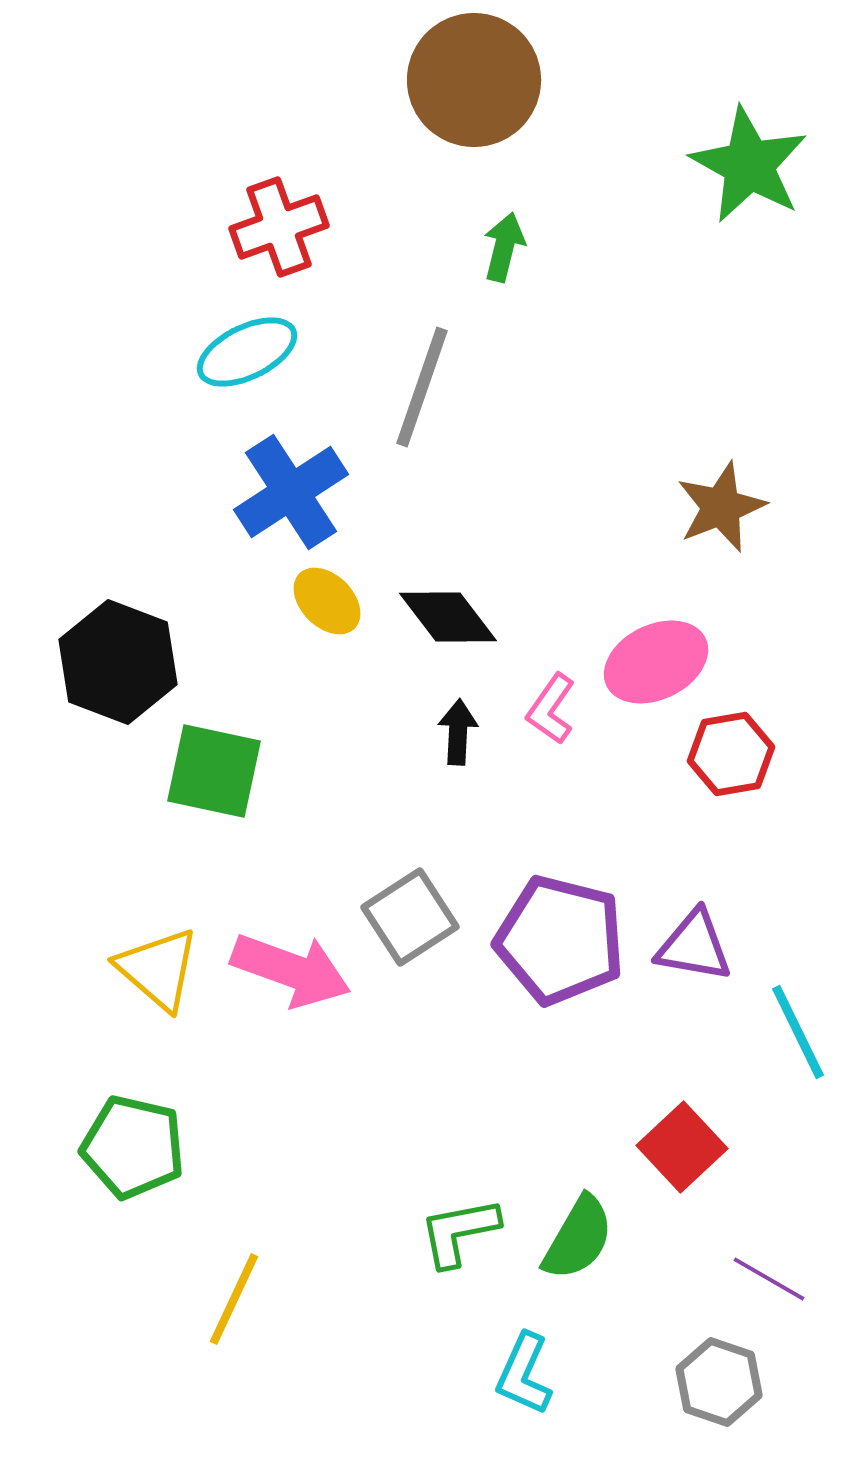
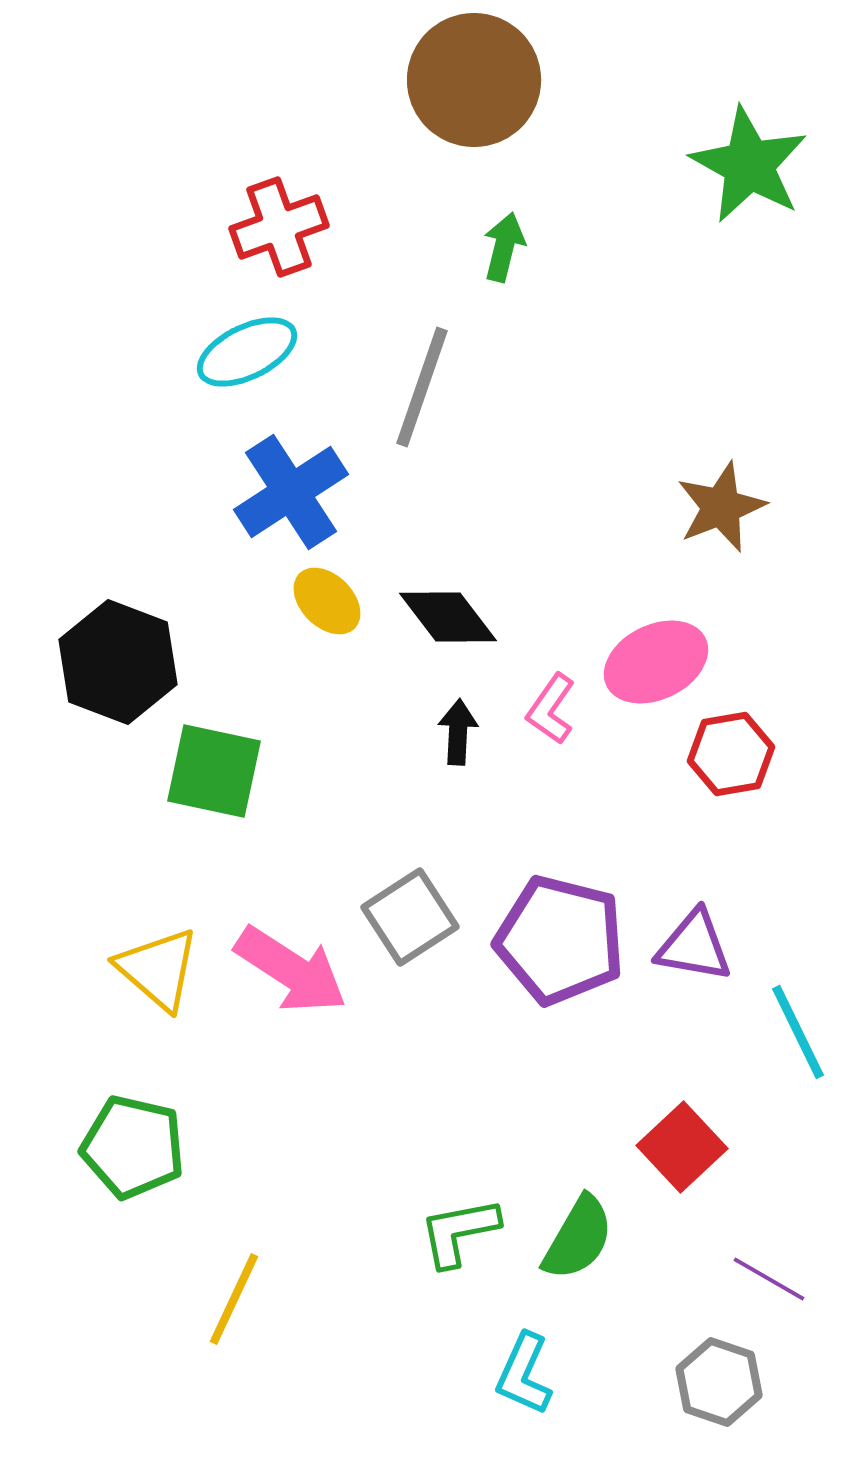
pink arrow: rotated 13 degrees clockwise
